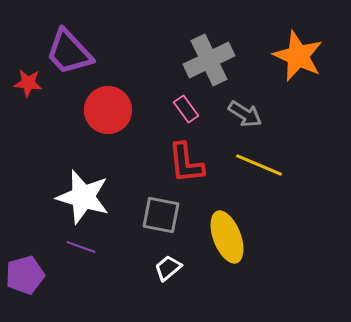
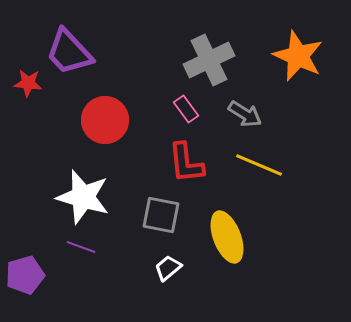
red circle: moved 3 px left, 10 px down
